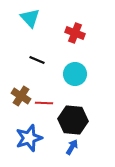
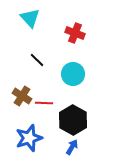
black line: rotated 21 degrees clockwise
cyan circle: moved 2 px left
brown cross: moved 1 px right
black hexagon: rotated 24 degrees clockwise
